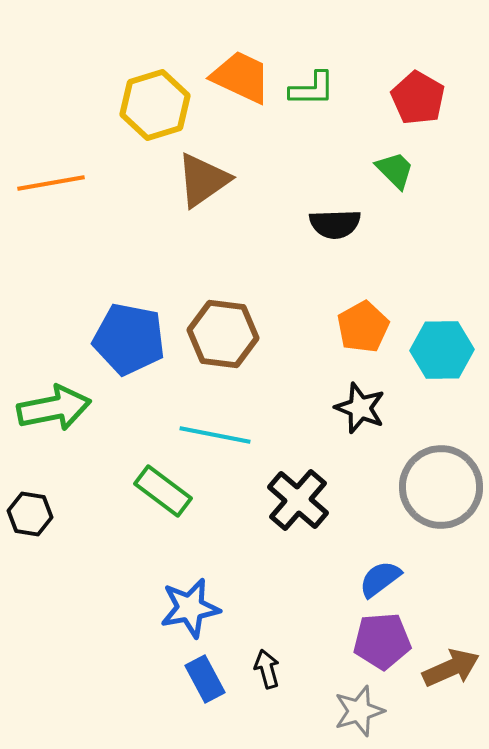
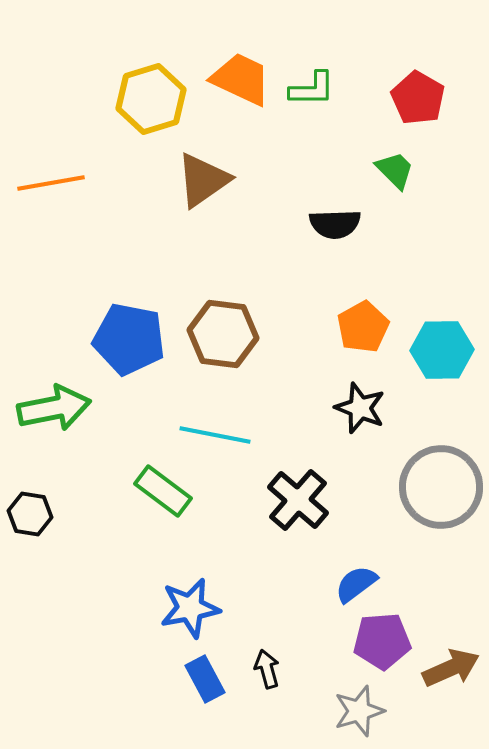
orange trapezoid: moved 2 px down
yellow hexagon: moved 4 px left, 6 px up
blue semicircle: moved 24 px left, 5 px down
